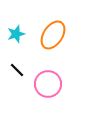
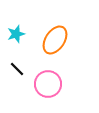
orange ellipse: moved 2 px right, 5 px down
black line: moved 1 px up
